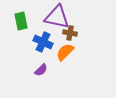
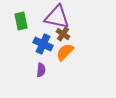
brown cross: moved 7 px left, 1 px down; rotated 24 degrees clockwise
blue cross: moved 2 px down
purple semicircle: rotated 40 degrees counterclockwise
